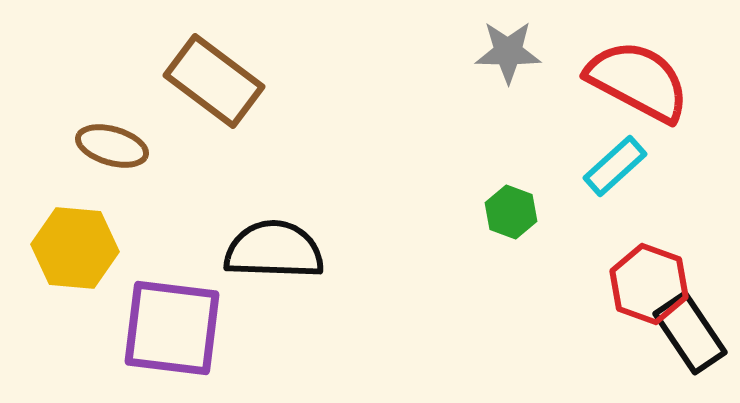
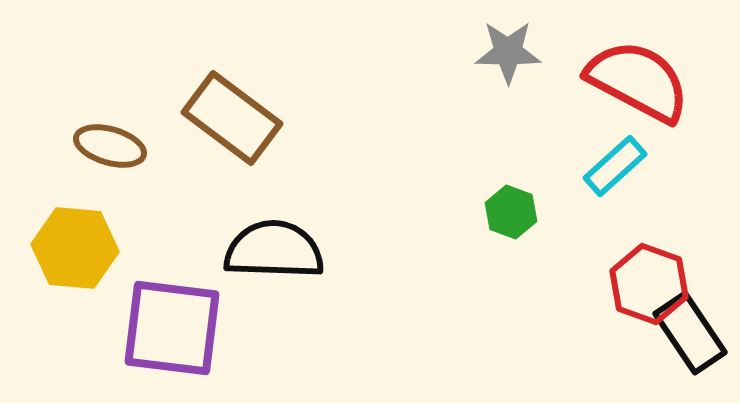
brown rectangle: moved 18 px right, 37 px down
brown ellipse: moved 2 px left
